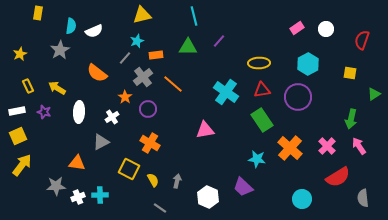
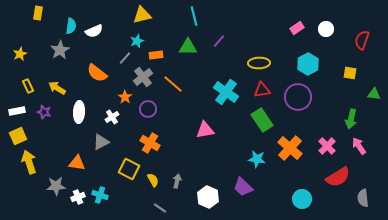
green triangle at (374, 94): rotated 40 degrees clockwise
yellow arrow at (22, 165): moved 7 px right, 3 px up; rotated 55 degrees counterclockwise
cyan cross at (100, 195): rotated 21 degrees clockwise
